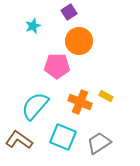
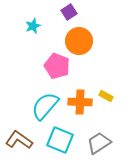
pink pentagon: rotated 20 degrees clockwise
orange cross: rotated 20 degrees counterclockwise
cyan semicircle: moved 10 px right
cyan square: moved 3 px left, 3 px down
